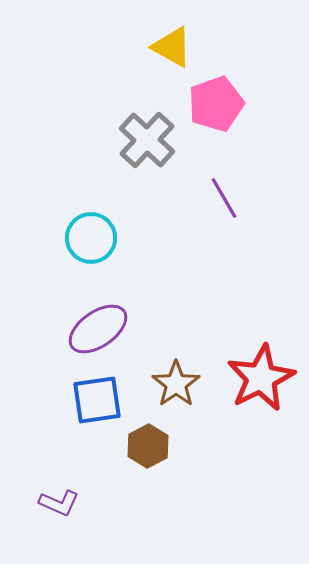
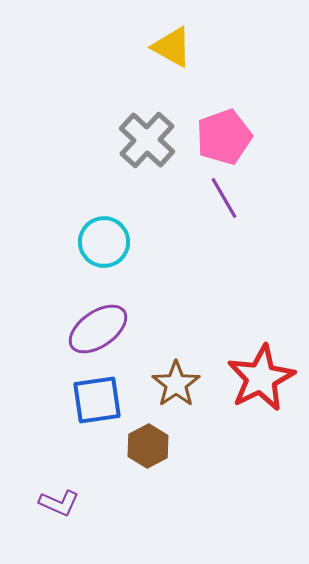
pink pentagon: moved 8 px right, 33 px down
cyan circle: moved 13 px right, 4 px down
